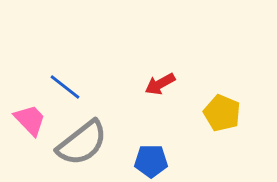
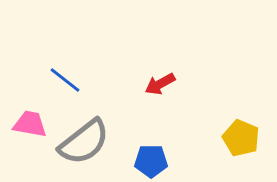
blue line: moved 7 px up
yellow pentagon: moved 19 px right, 25 px down
pink trapezoid: moved 4 px down; rotated 36 degrees counterclockwise
gray semicircle: moved 2 px right, 1 px up
